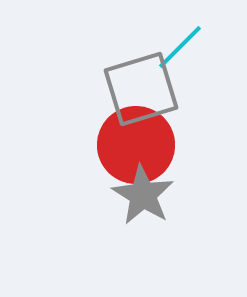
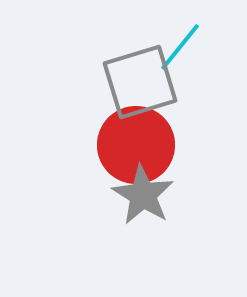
cyan line: rotated 6 degrees counterclockwise
gray square: moved 1 px left, 7 px up
